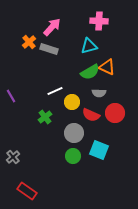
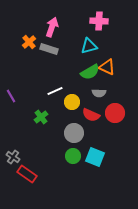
pink arrow: rotated 24 degrees counterclockwise
green cross: moved 4 px left
cyan square: moved 4 px left, 7 px down
gray cross: rotated 16 degrees counterclockwise
red rectangle: moved 17 px up
